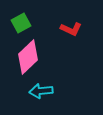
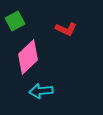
green square: moved 6 px left, 2 px up
red L-shape: moved 5 px left
